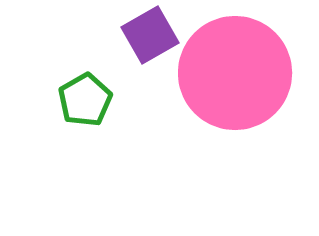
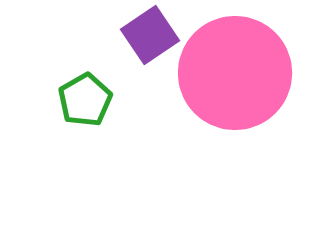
purple square: rotated 4 degrees counterclockwise
